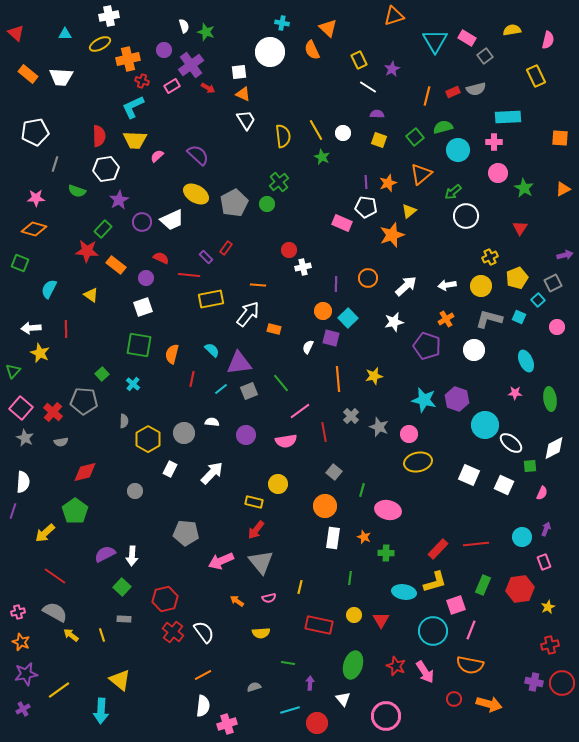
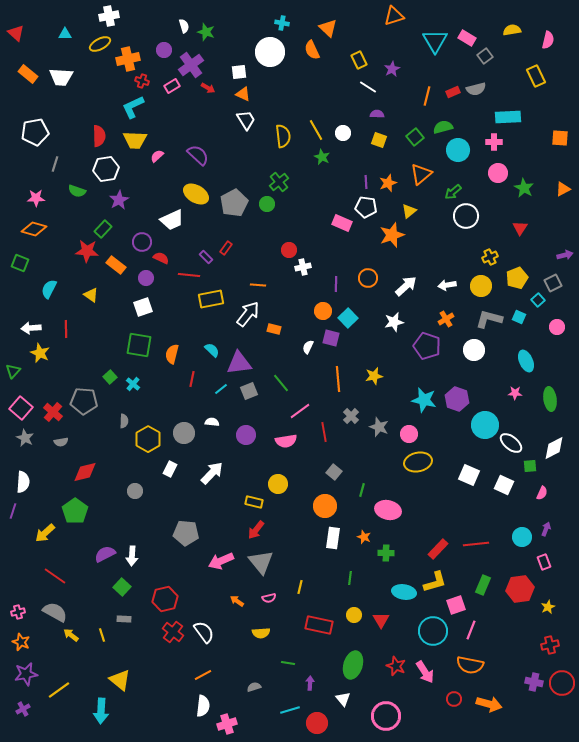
purple circle at (142, 222): moved 20 px down
green square at (102, 374): moved 8 px right, 3 px down
